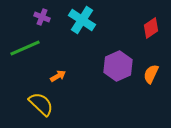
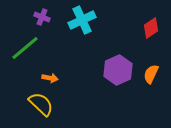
cyan cross: rotated 32 degrees clockwise
green line: rotated 16 degrees counterclockwise
purple hexagon: moved 4 px down
orange arrow: moved 8 px left, 2 px down; rotated 42 degrees clockwise
